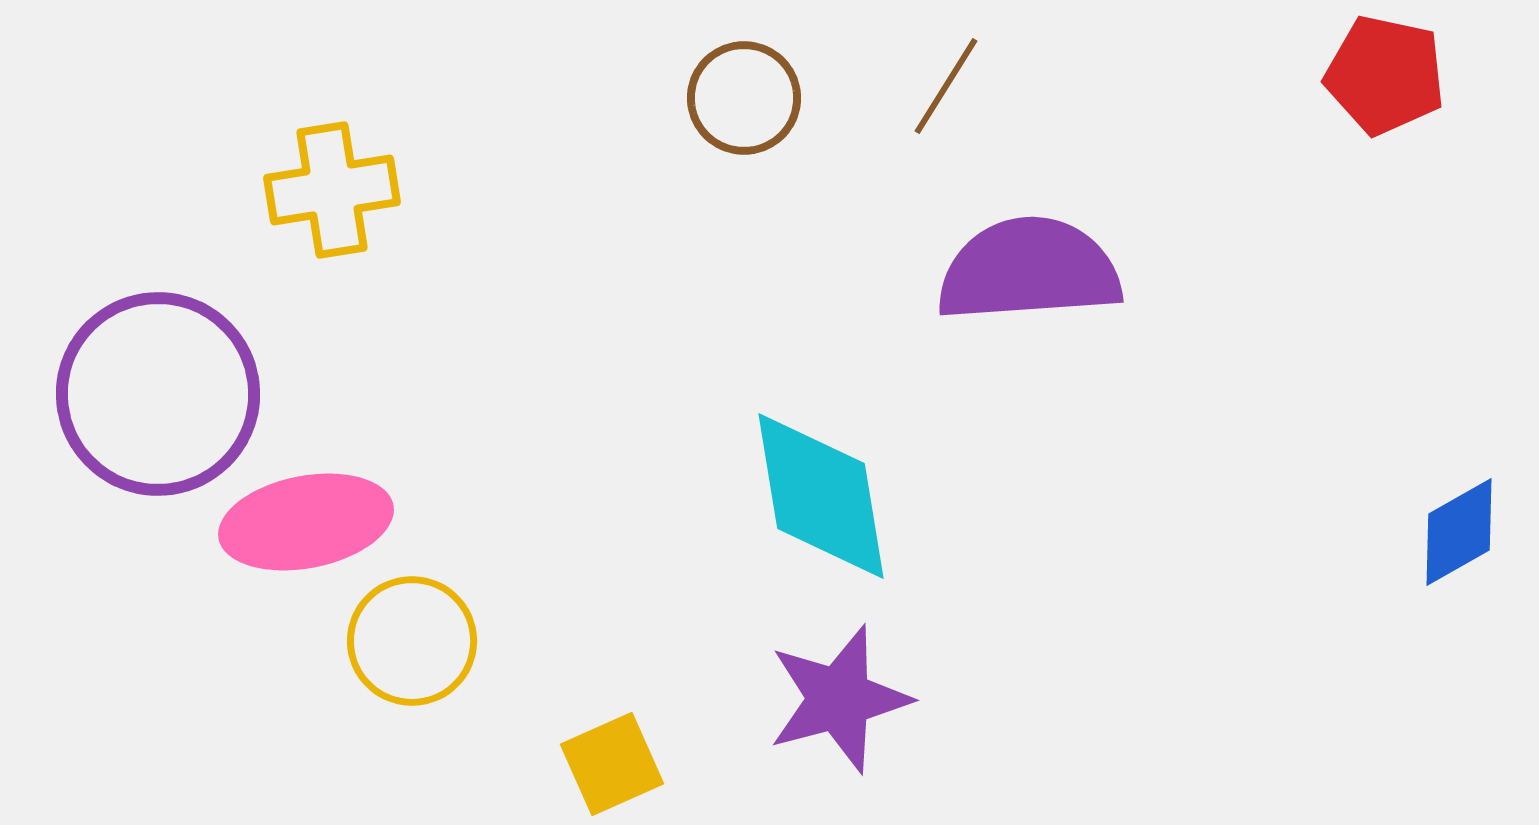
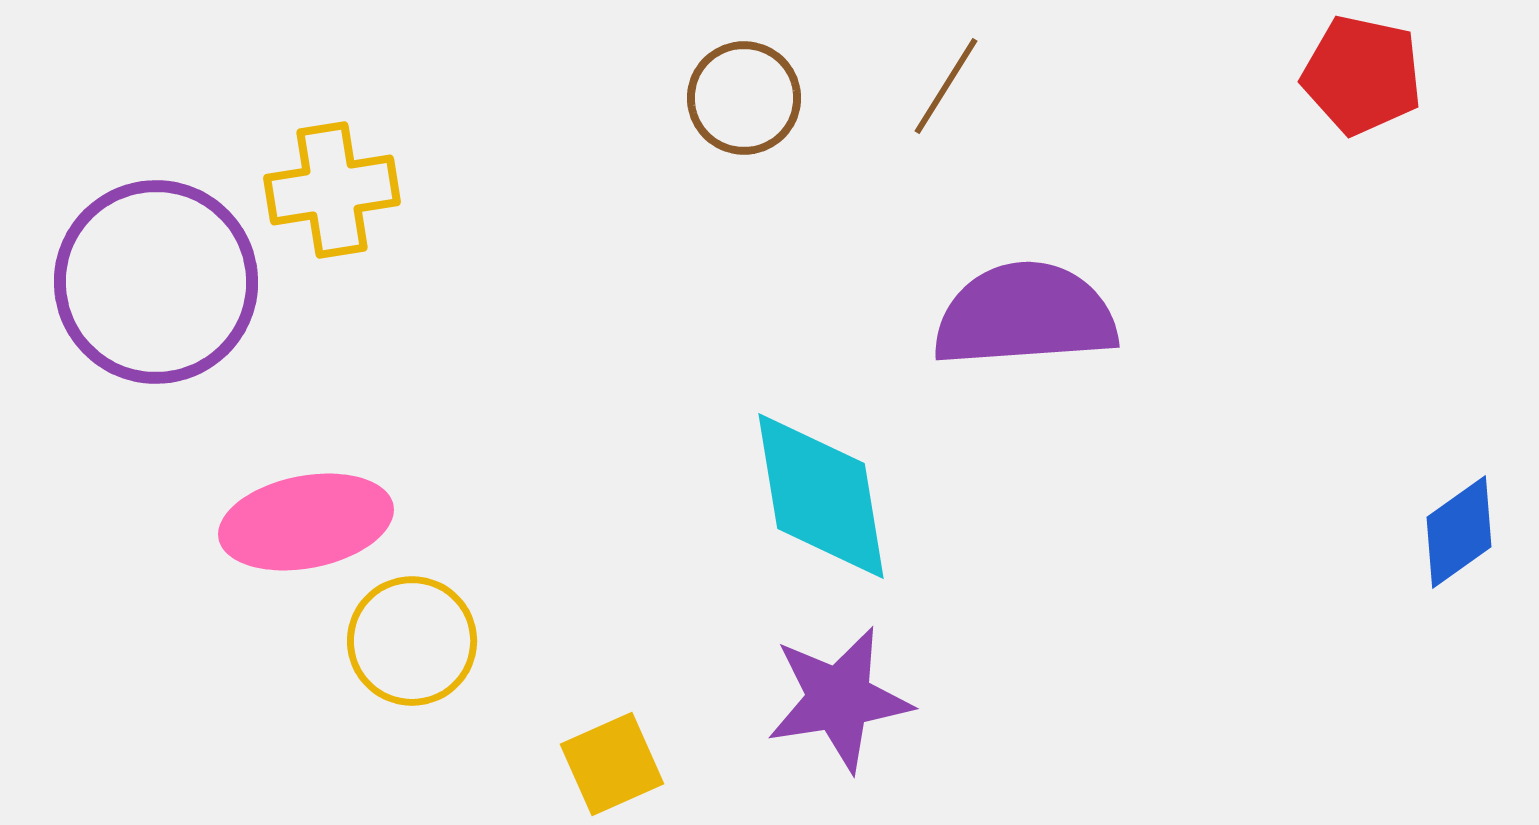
red pentagon: moved 23 px left
purple semicircle: moved 4 px left, 45 px down
purple circle: moved 2 px left, 112 px up
blue diamond: rotated 6 degrees counterclockwise
purple star: rotated 6 degrees clockwise
